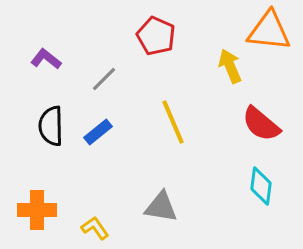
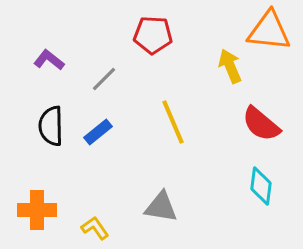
red pentagon: moved 3 px left, 1 px up; rotated 21 degrees counterclockwise
purple L-shape: moved 3 px right, 1 px down
